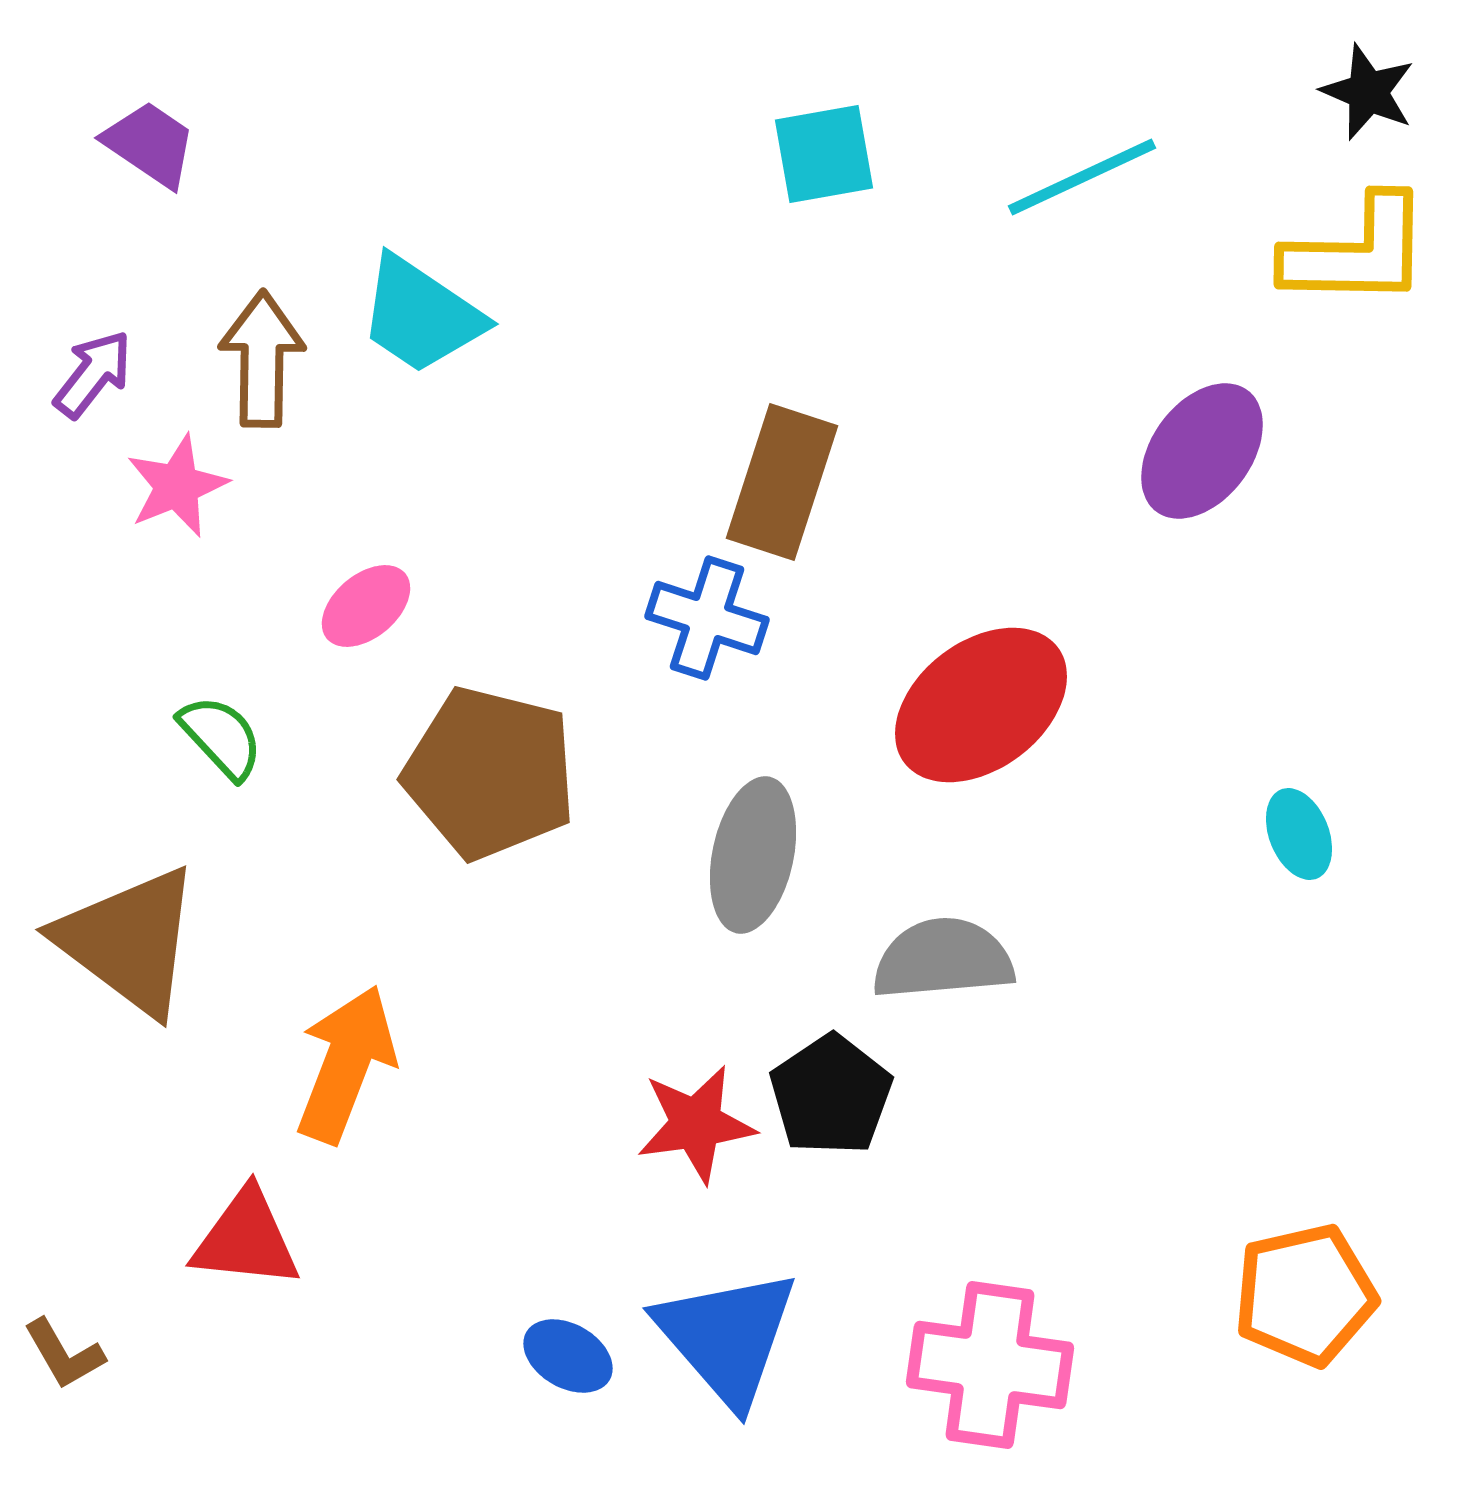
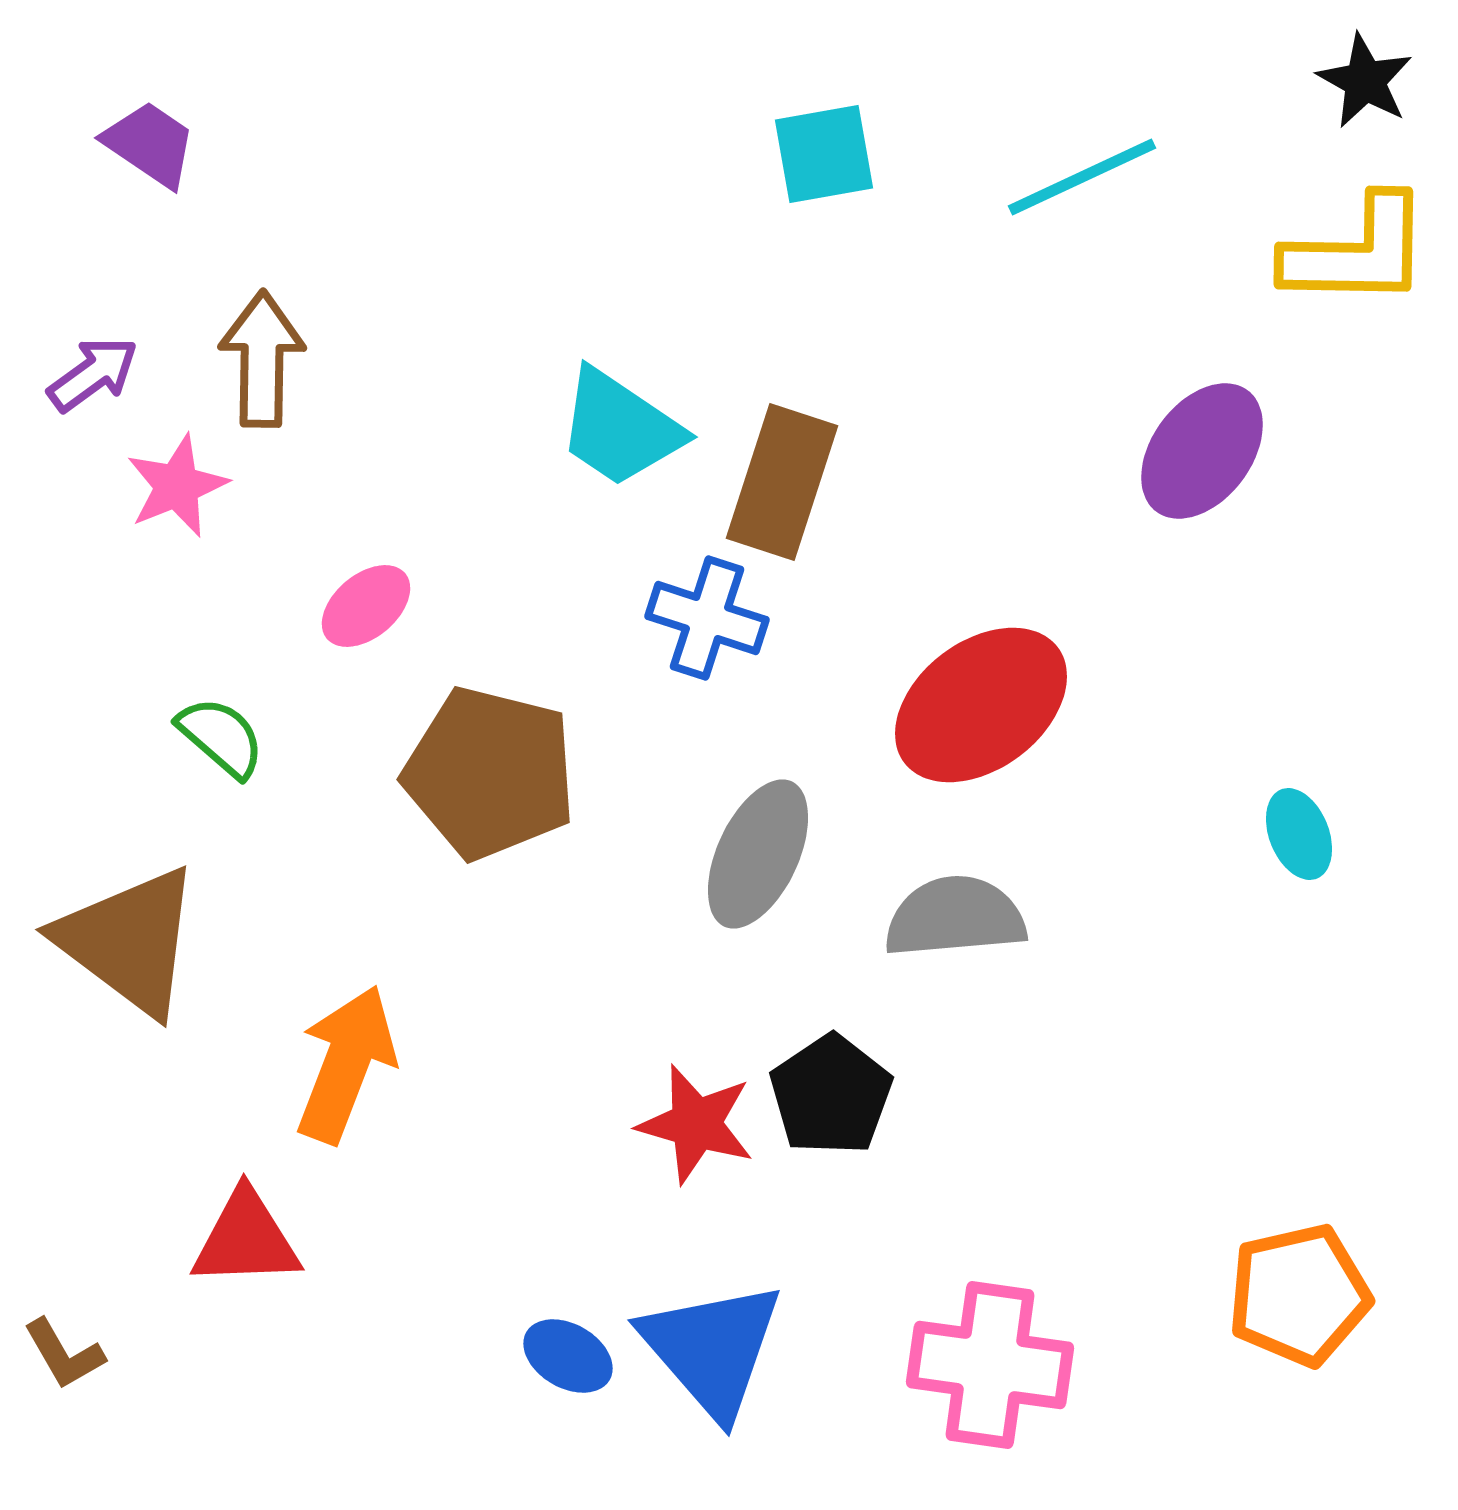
black star: moved 3 px left, 11 px up; rotated 6 degrees clockwise
cyan trapezoid: moved 199 px right, 113 px down
purple arrow: rotated 16 degrees clockwise
green semicircle: rotated 6 degrees counterclockwise
gray ellipse: moved 5 px right, 1 px up; rotated 13 degrees clockwise
gray semicircle: moved 12 px right, 42 px up
red star: rotated 24 degrees clockwise
red triangle: rotated 8 degrees counterclockwise
orange pentagon: moved 6 px left
blue triangle: moved 15 px left, 12 px down
